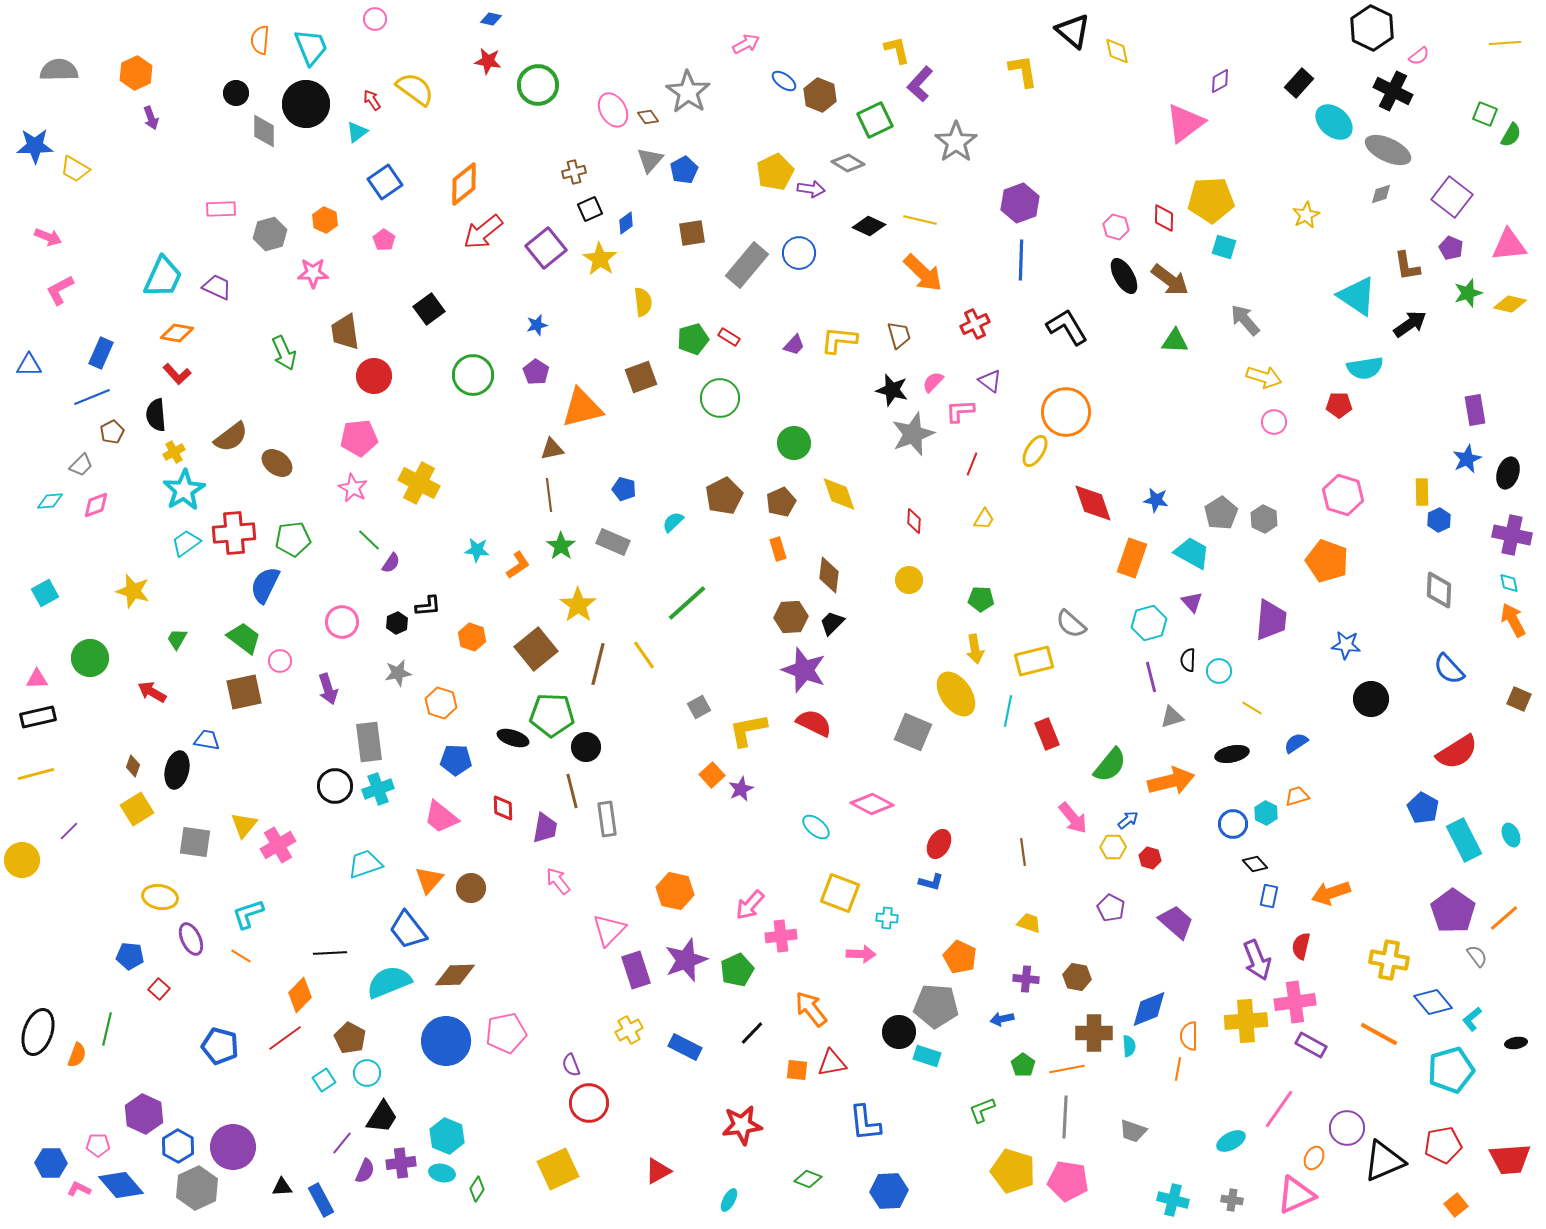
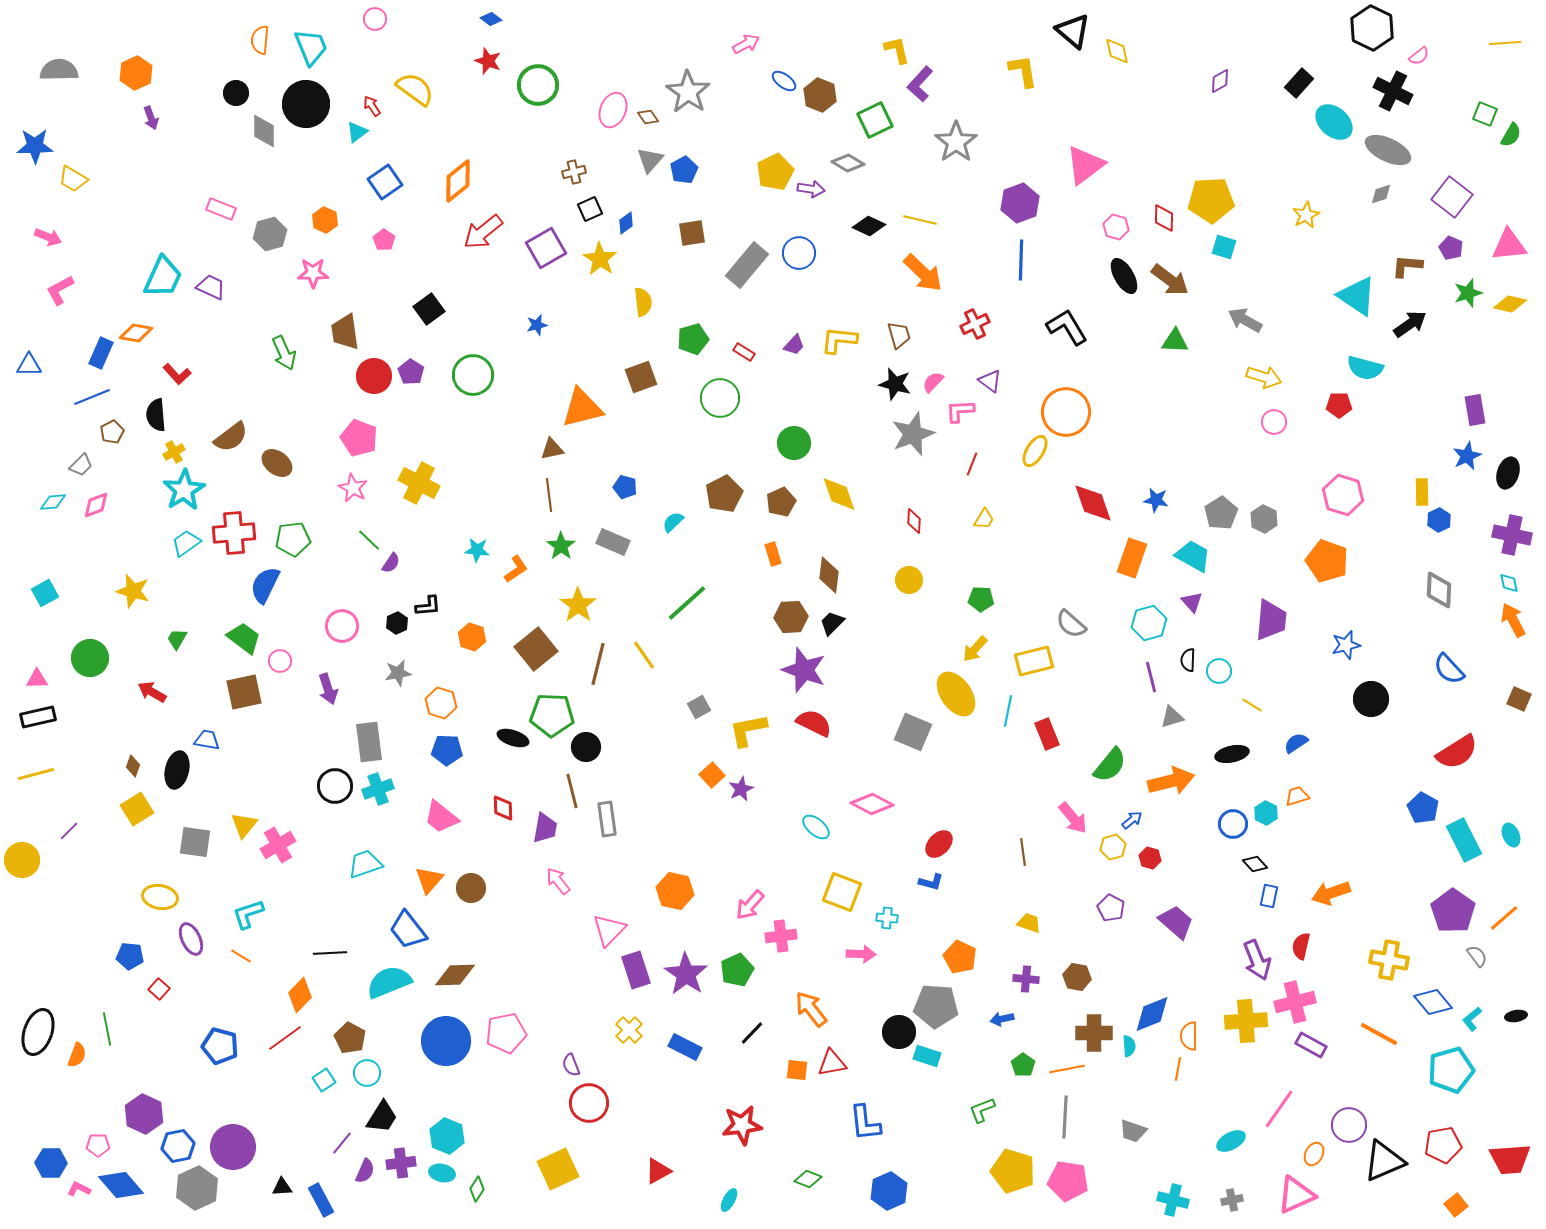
blue diamond at (491, 19): rotated 25 degrees clockwise
red star at (488, 61): rotated 12 degrees clockwise
red arrow at (372, 100): moved 6 px down
pink ellipse at (613, 110): rotated 52 degrees clockwise
pink triangle at (1185, 123): moved 100 px left, 42 px down
yellow trapezoid at (75, 169): moved 2 px left, 10 px down
orange diamond at (464, 184): moved 6 px left, 3 px up
pink rectangle at (221, 209): rotated 24 degrees clockwise
purple square at (546, 248): rotated 9 degrees clockwise
brown L-shape at (1407, 266): rotated 104 degrees clockwise
purple trapezoid at (217, 287): moved 6 px left
gray arrow at (1245, 320): rotated 20 degrees counterclockwise
orange diamond at (177, 333): moved 41 px left
red rectangle at (729, 337): moved 15 px right, 15 px down
cyan semicircle at (1365, 368): rotated 24 degrees clockwise
purple pentagon at (536, 372): moved 125 px left
black star at (892, 390): moved 3 px right, 6 px up
pink pentagon at (359, 438): rotated 27 degrees clockwise
blue star at (1467, 459): moved 3 px up
blue pentagon at (624, 489): moved 1 px right, 2 px up
brown pentagon at (724, 496): moved 2 px up
cyan diamond at (50, 501): moved 3 px right, 1 px down
orange rectangle at (778, 549): moved 5 px left, 5 px down
cyan trapezoid at (1192, 553): moved 1 px right, 3 px down
orange L-shape at (518, 565): moved 2 px left, 4 px down
pink circle at (342, 622): moved 4 px down
blue star at (1346, 645): rotated 20 degrees counterclockwise
yellow arrow at (975, 649): rotated 52 degrees clockwise
yellow line at (1252, 708): moved 3 px up
blue pentagon at (456, 760): moved 9 px left, 10 px up
blue arrow at (1128, 820): moved 4 px right
red ellipse at (939, 844): rotated 16 degrees clockwise
yellow hexagon at (1113, 847): rotated 15 degrees counterclockwise
yellow square at (840, 893): moved 2 px right, 1 px up
purple star at (686, 960): moved 14 px down; rotated 18 degrees counterclockwise
pink cross at (1295, 1002): rotated 6 degrees counterclockwise
blue diamond at (1149, 1009): moved 3 px right, 5 px down
green line at (107, 1029): rotated 24 degrees counterclockwise
yellow cross at (629, 1030): rotated 16 degrees counterclockwise
black ellipse at (1516, 1043): moved 27 px up
purple circle at (1347, 1128): moved 2 px right, 3 px up
blue hexagon at (178, 1146): rotated 20 degrees clockwise
orange ellipse at (1314, 1158): moved 4 px up
blue hexagon at (889, 1191): rotated 21 degrees counterclockwise
gray cross at (1232, 1200): rotated 20 degrees counterclockwise
